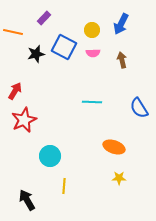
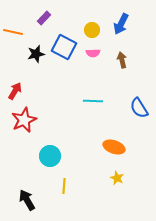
cyan line: moved 1 px right, 1 px up
yellow star: moved 2 px left; rotated 24 degrees clockwise
